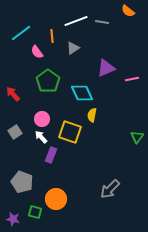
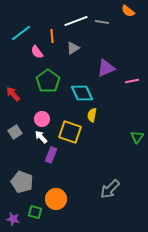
pink line: moved 2 px down
